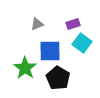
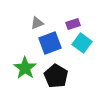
gray triangle: moved 1 px up
blue square: moved 8 px up; rotated 20 degrees counterclockwise
black pentagon: moved 2 px left, 2 px up
